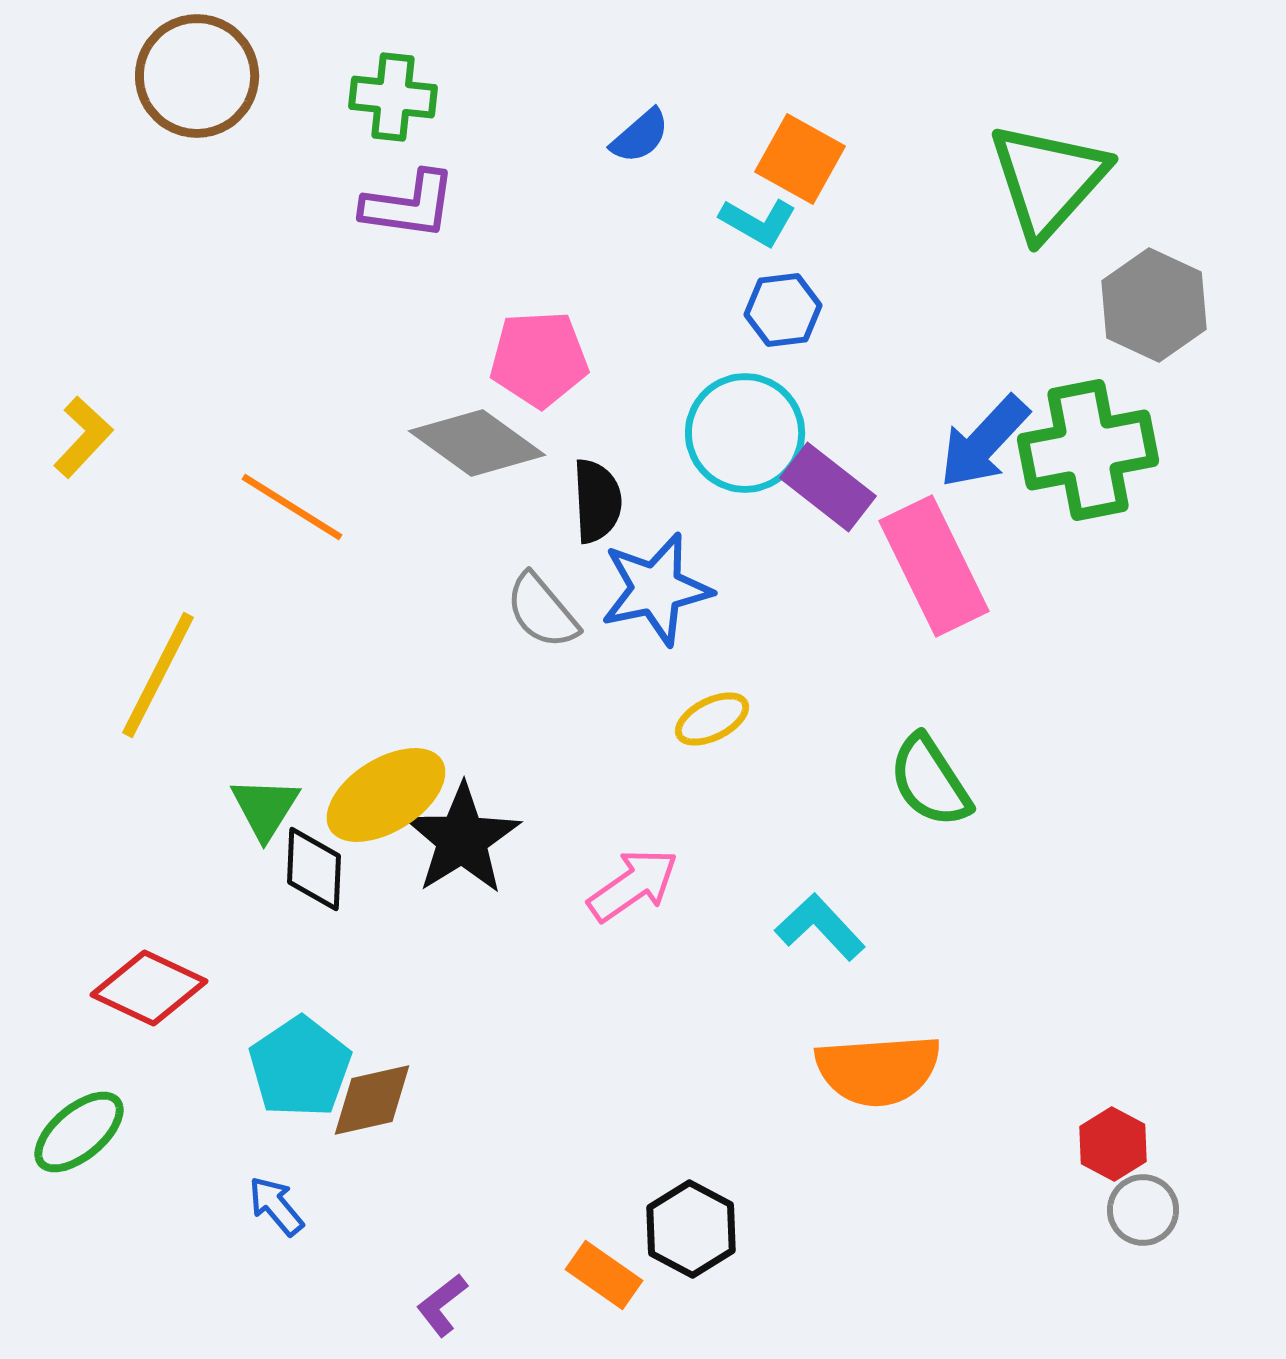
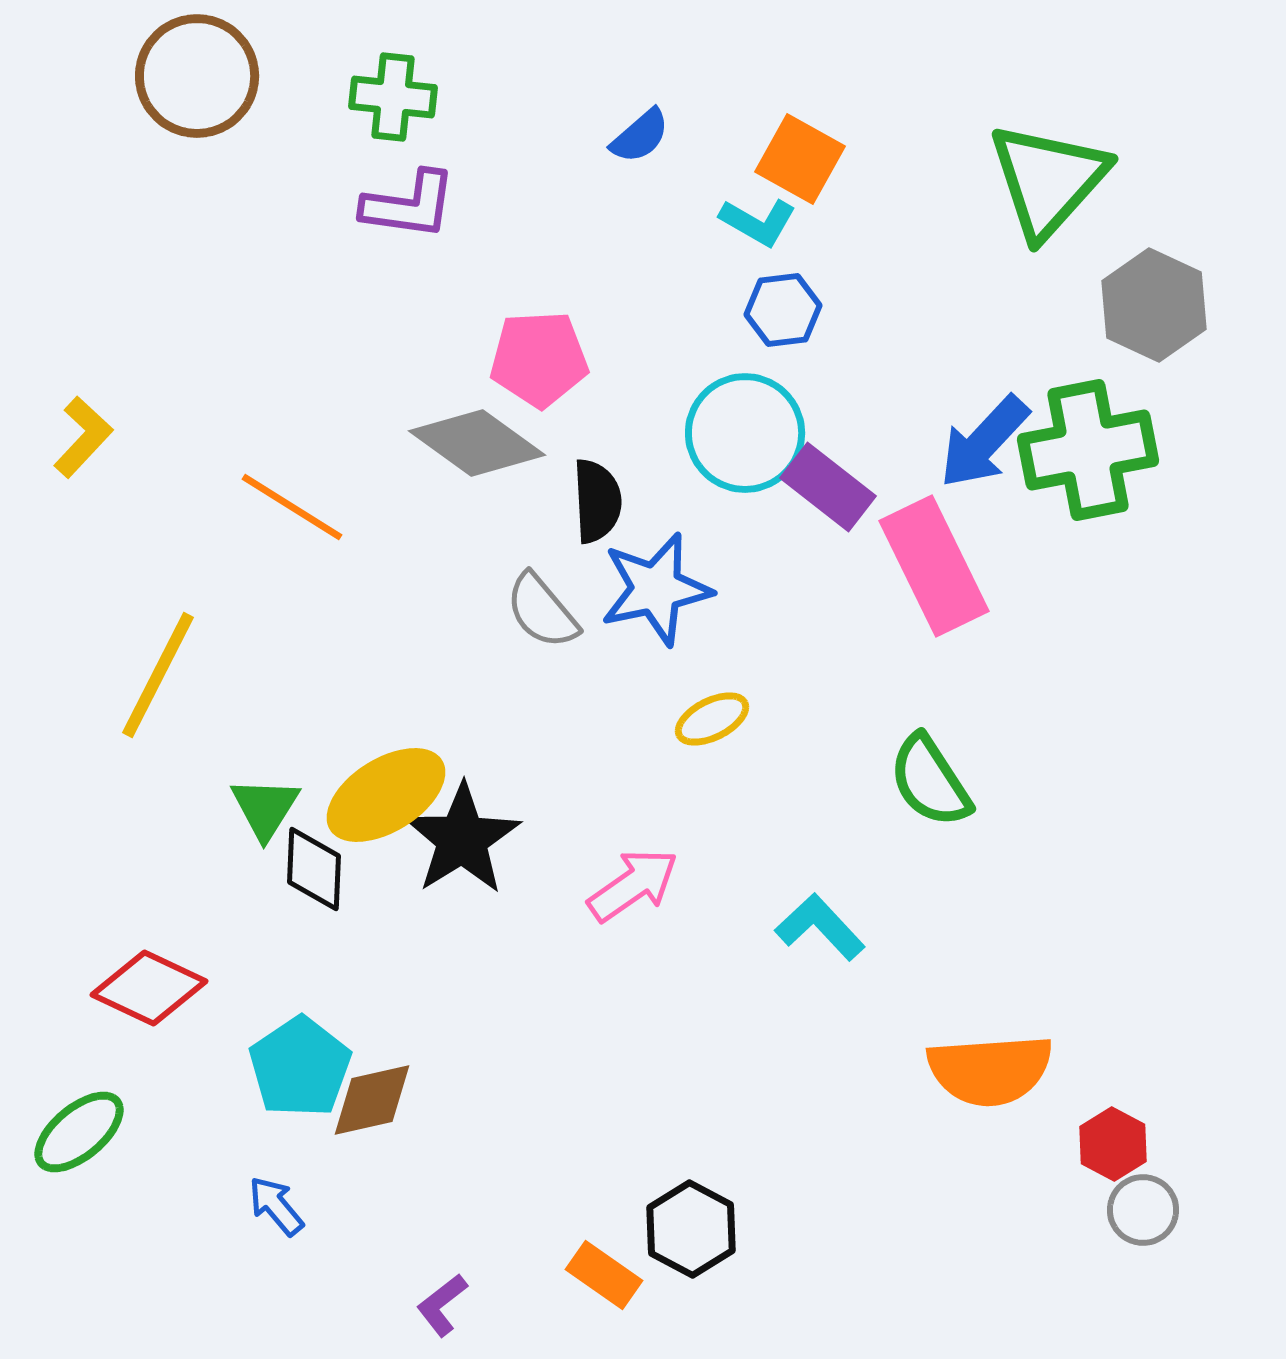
orange semicircle at (878, 1070): moved 112 px right
